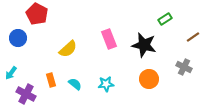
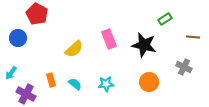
brown line: rotated 40 degrees clockwise
yellow semicircle: moved 6 px right
orange circle: moved 3 px down
